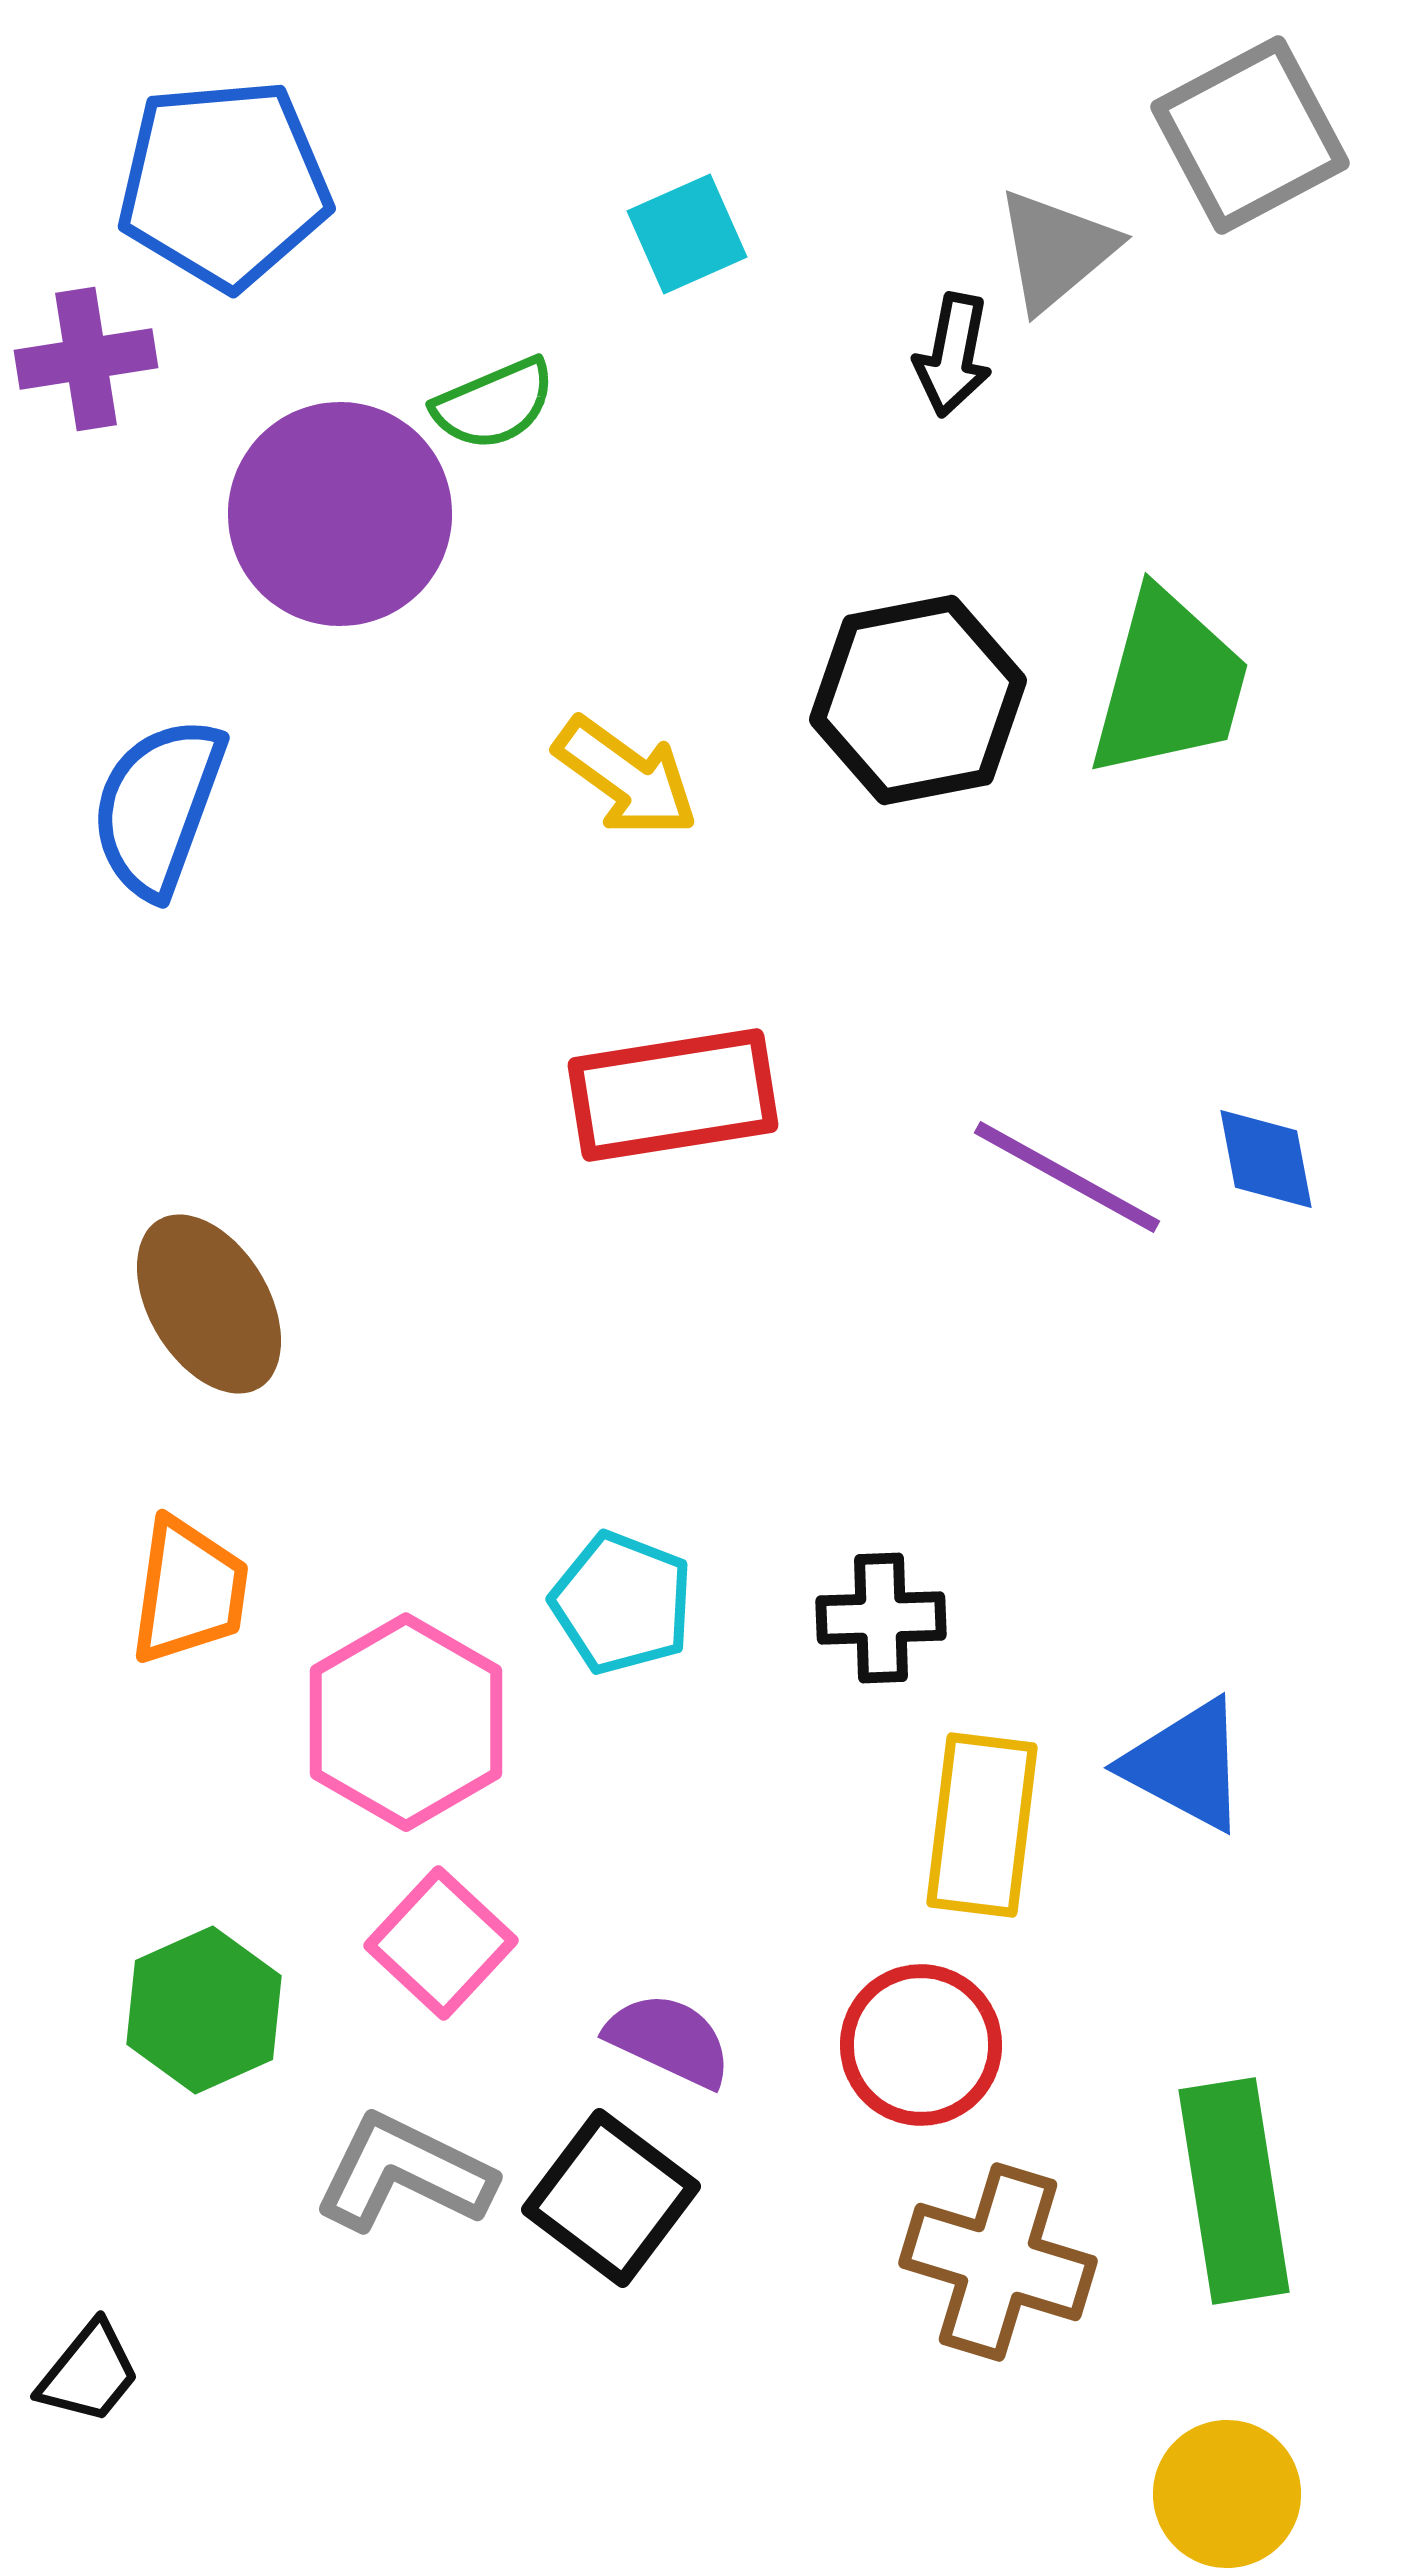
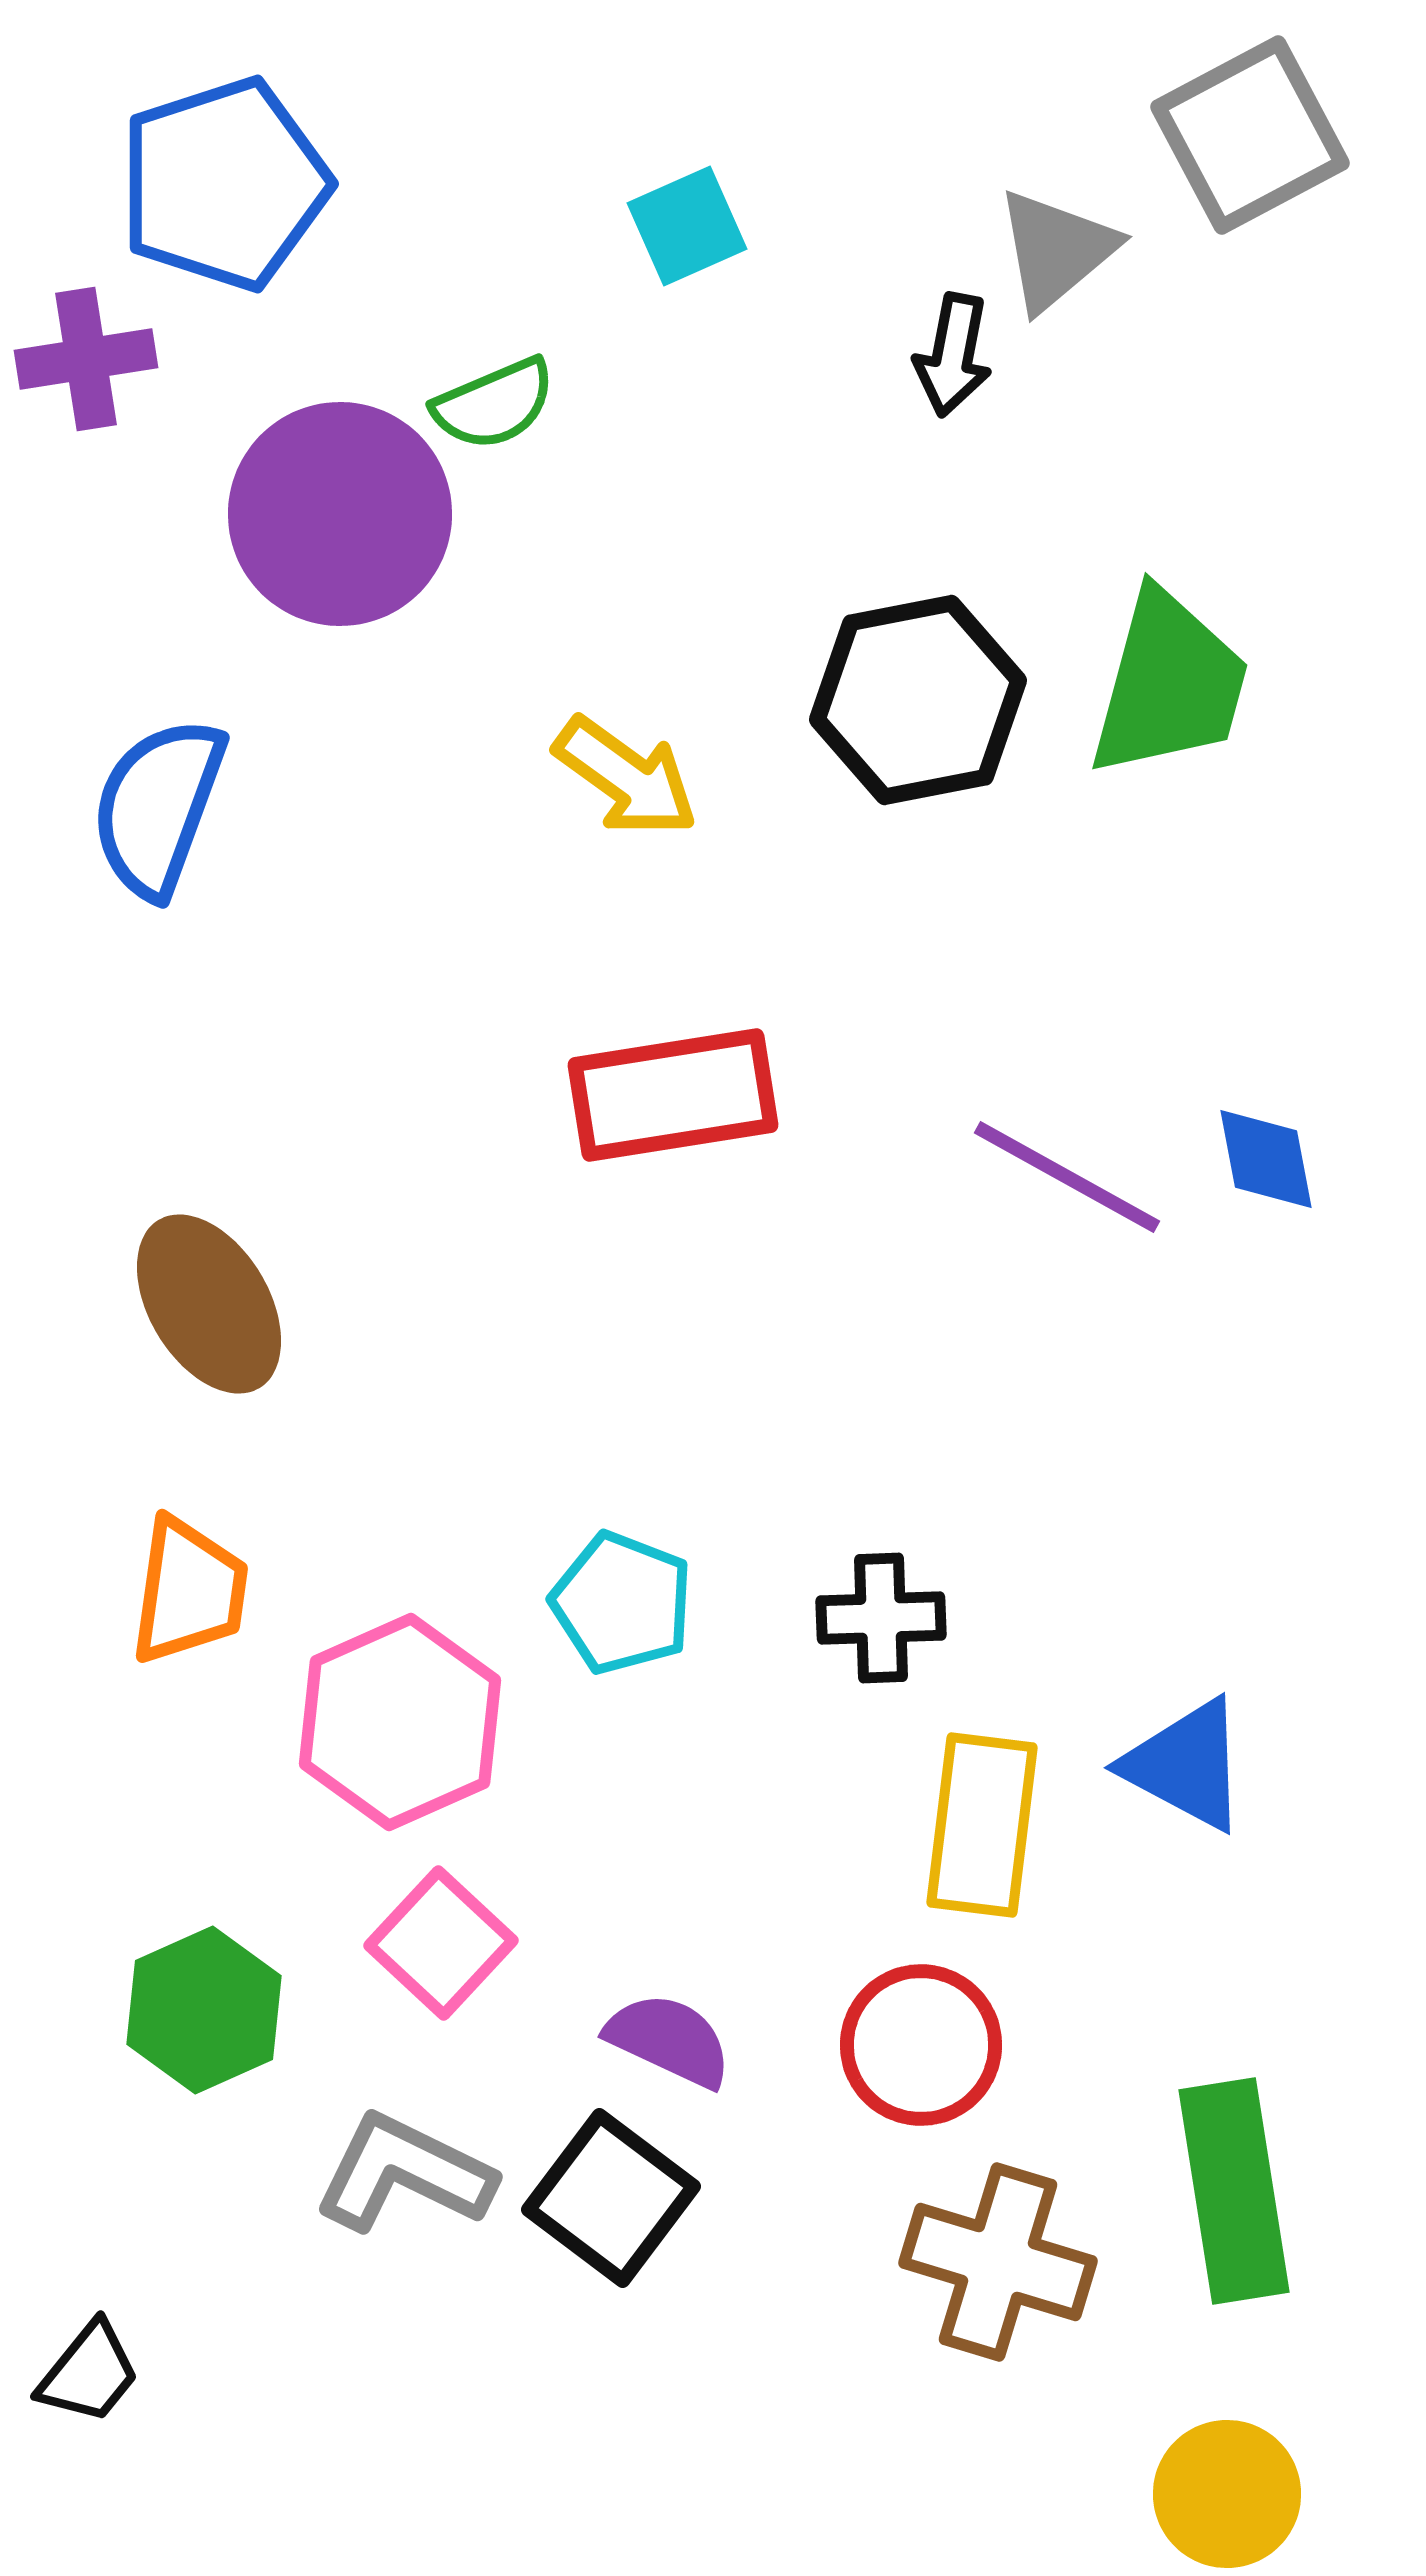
blue pentagon: rotated 13 degrees counterclockwise
cyan square: moved 8 px up
pink hexagon: moved 6 px left; rotated 6 degrees clockwise
